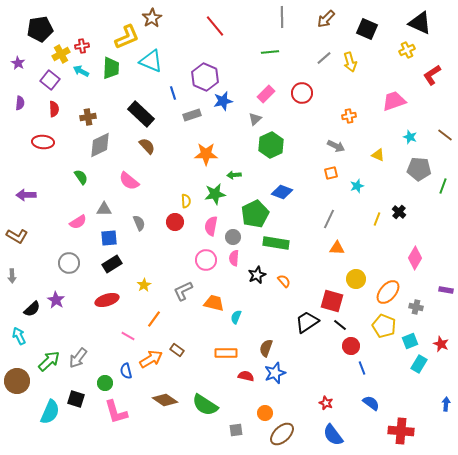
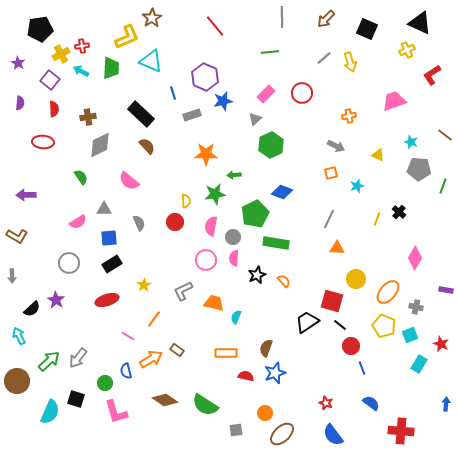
cyan star at (410, 137): moved 1 px right, 5 px down
cyan square at (410, 341): moved 6 px up
